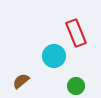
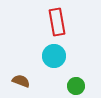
red rectangle: moved 19 px left, 11 px up; rotated 12 degrees clockwise
brown semicircle: rotated 60 degrees clockwise
